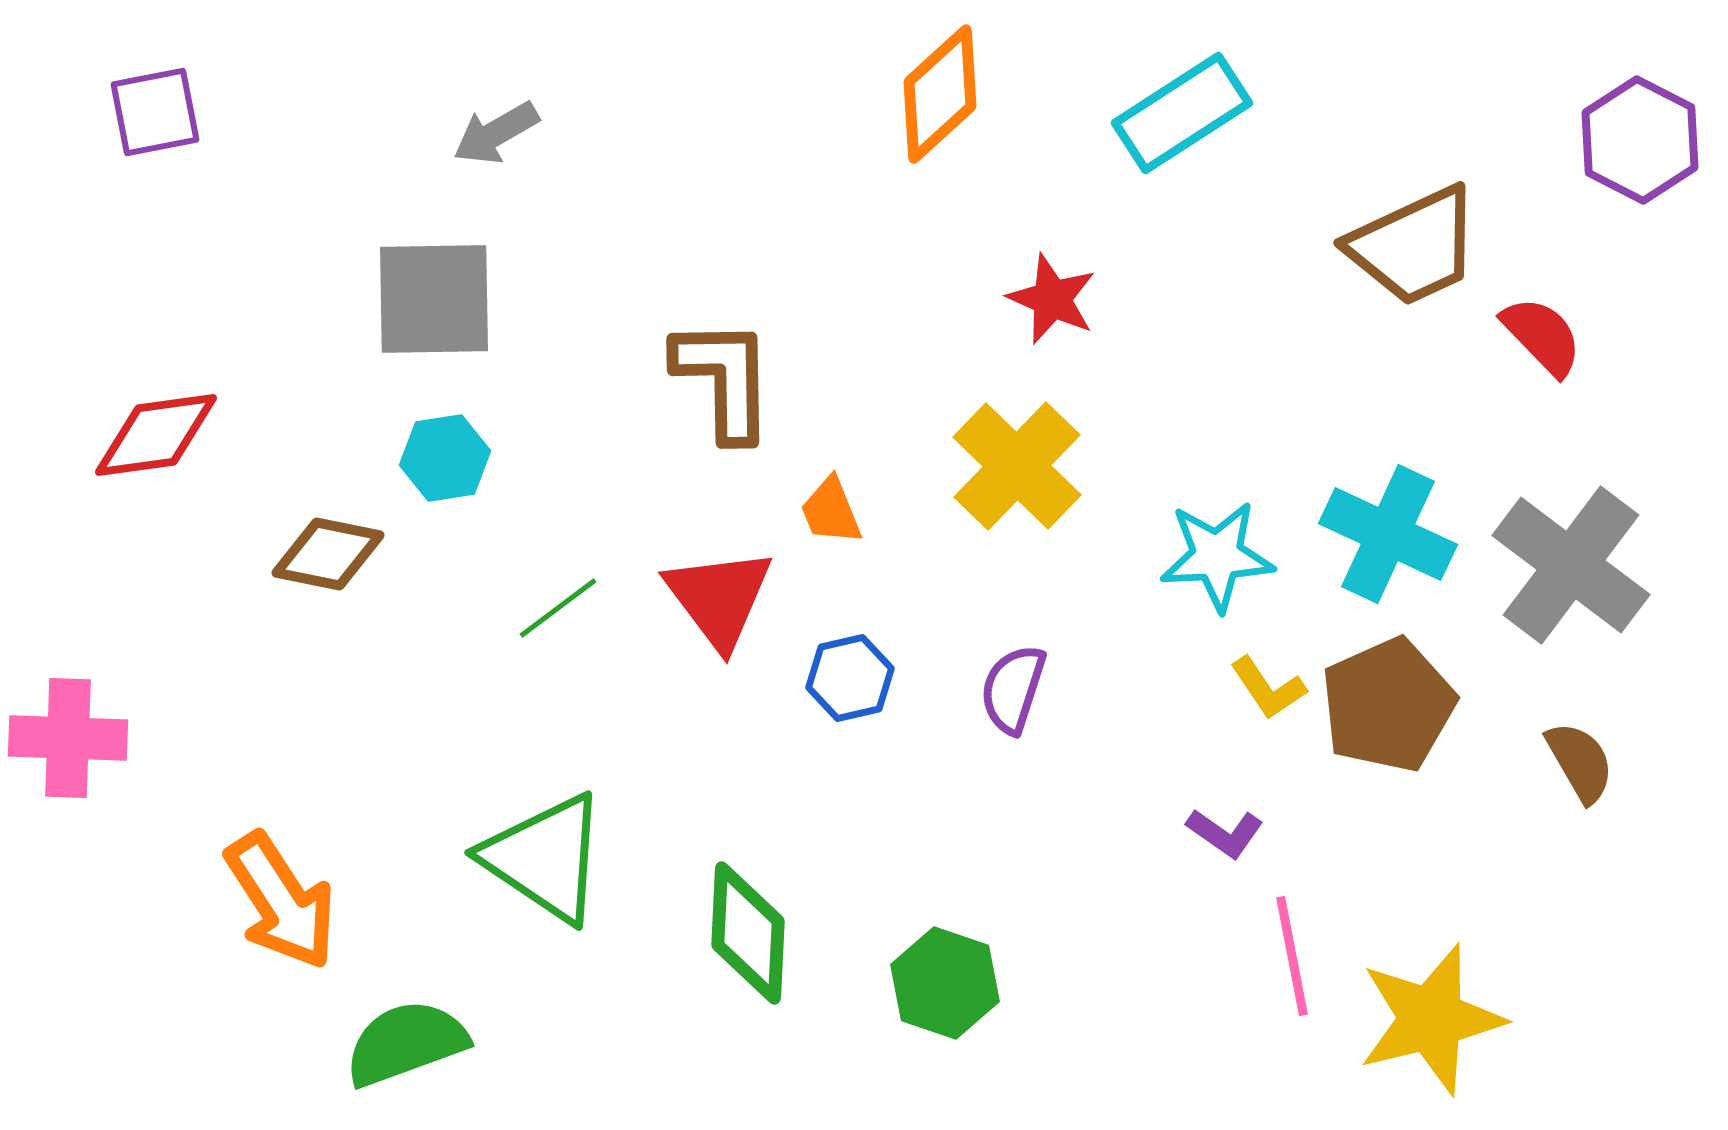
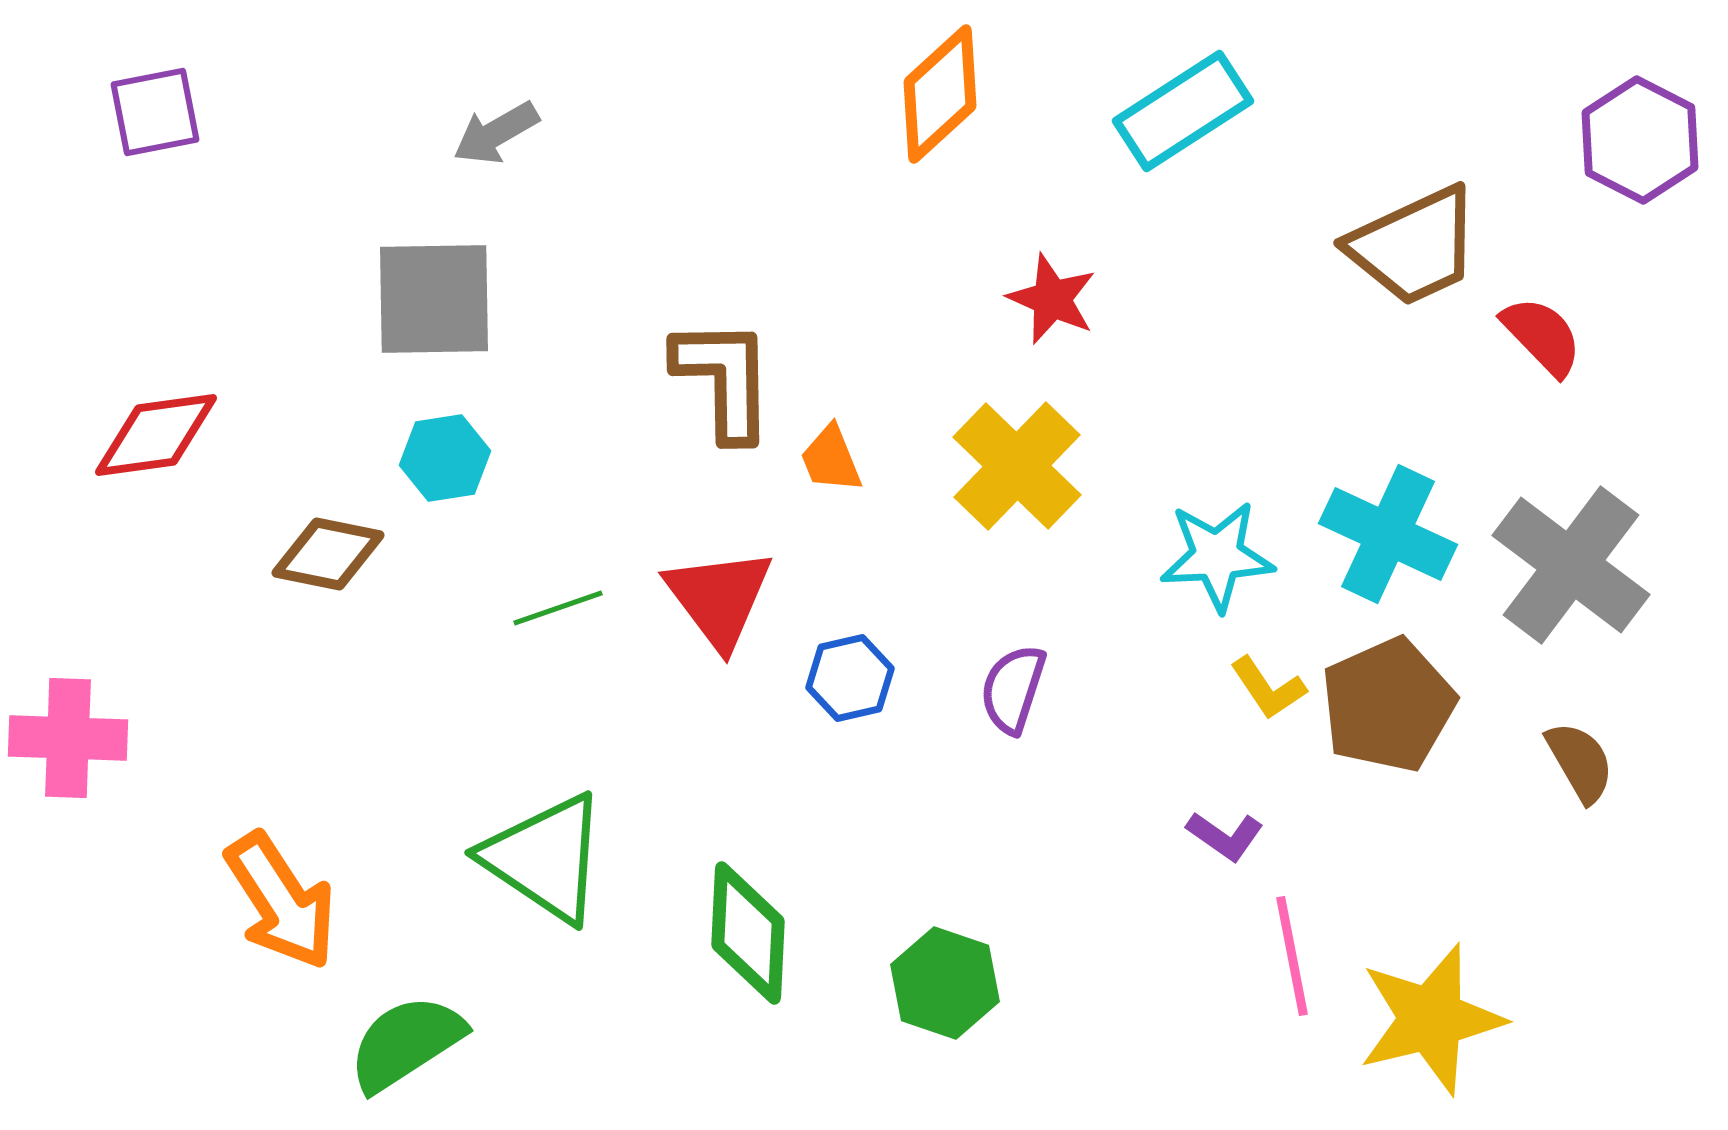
cyan rectangle: moved 1 px right, 2 px up
orange trapezoid: moved 52 px up
green line: rotated 18 degrees clockwise
purple L-shape: moved 3 px down
green semicircle: rotated 13 degrees counterclockwise
